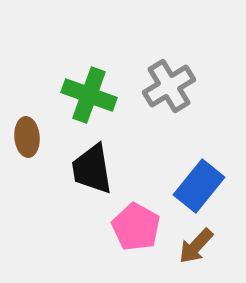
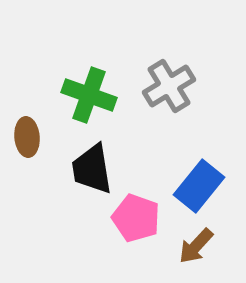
pink pentagon: moved 9 px up; rotated 9 degrees counterclockwise
